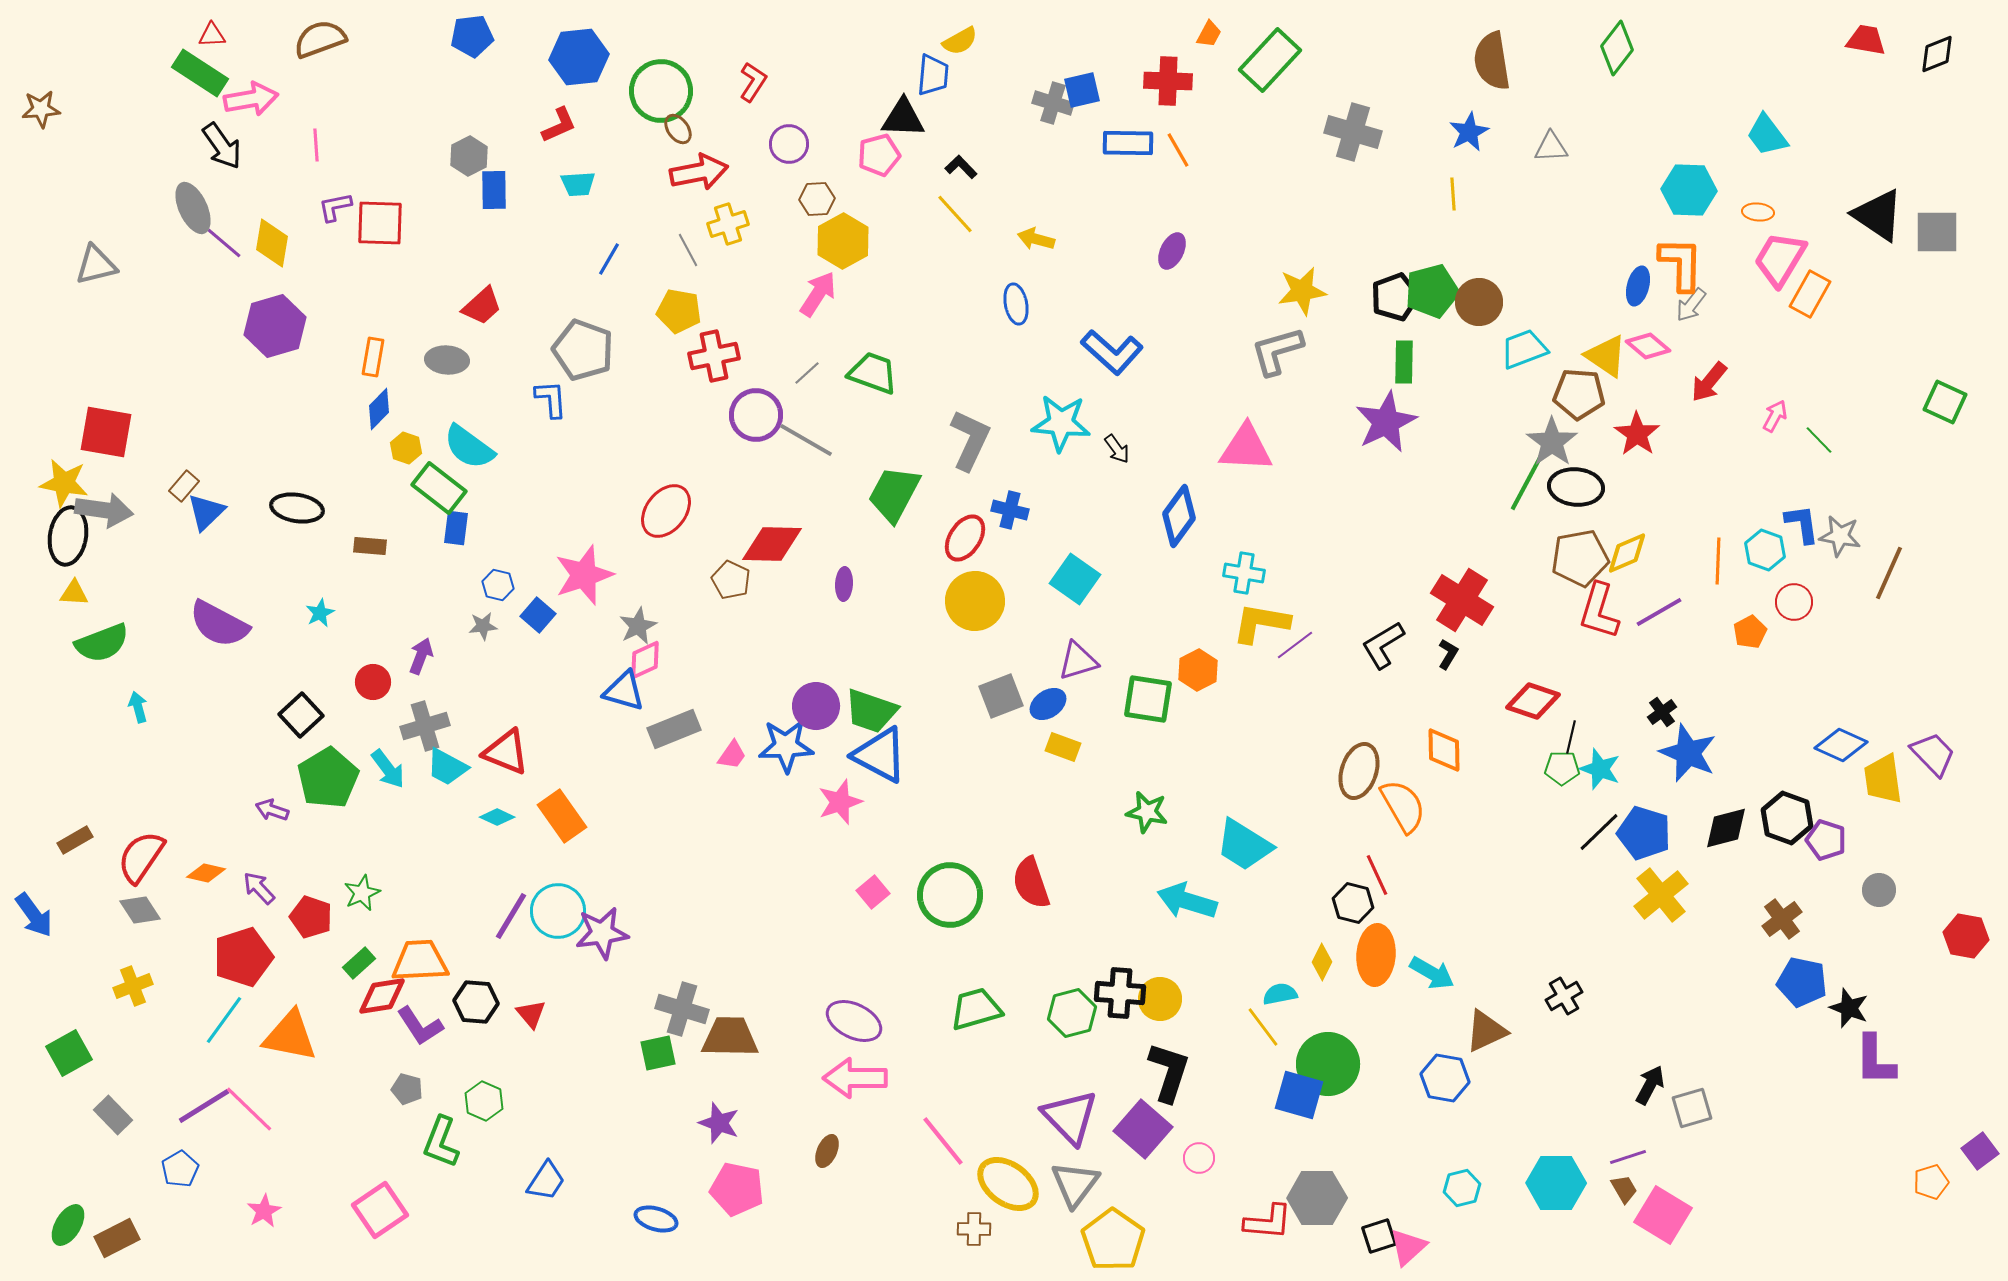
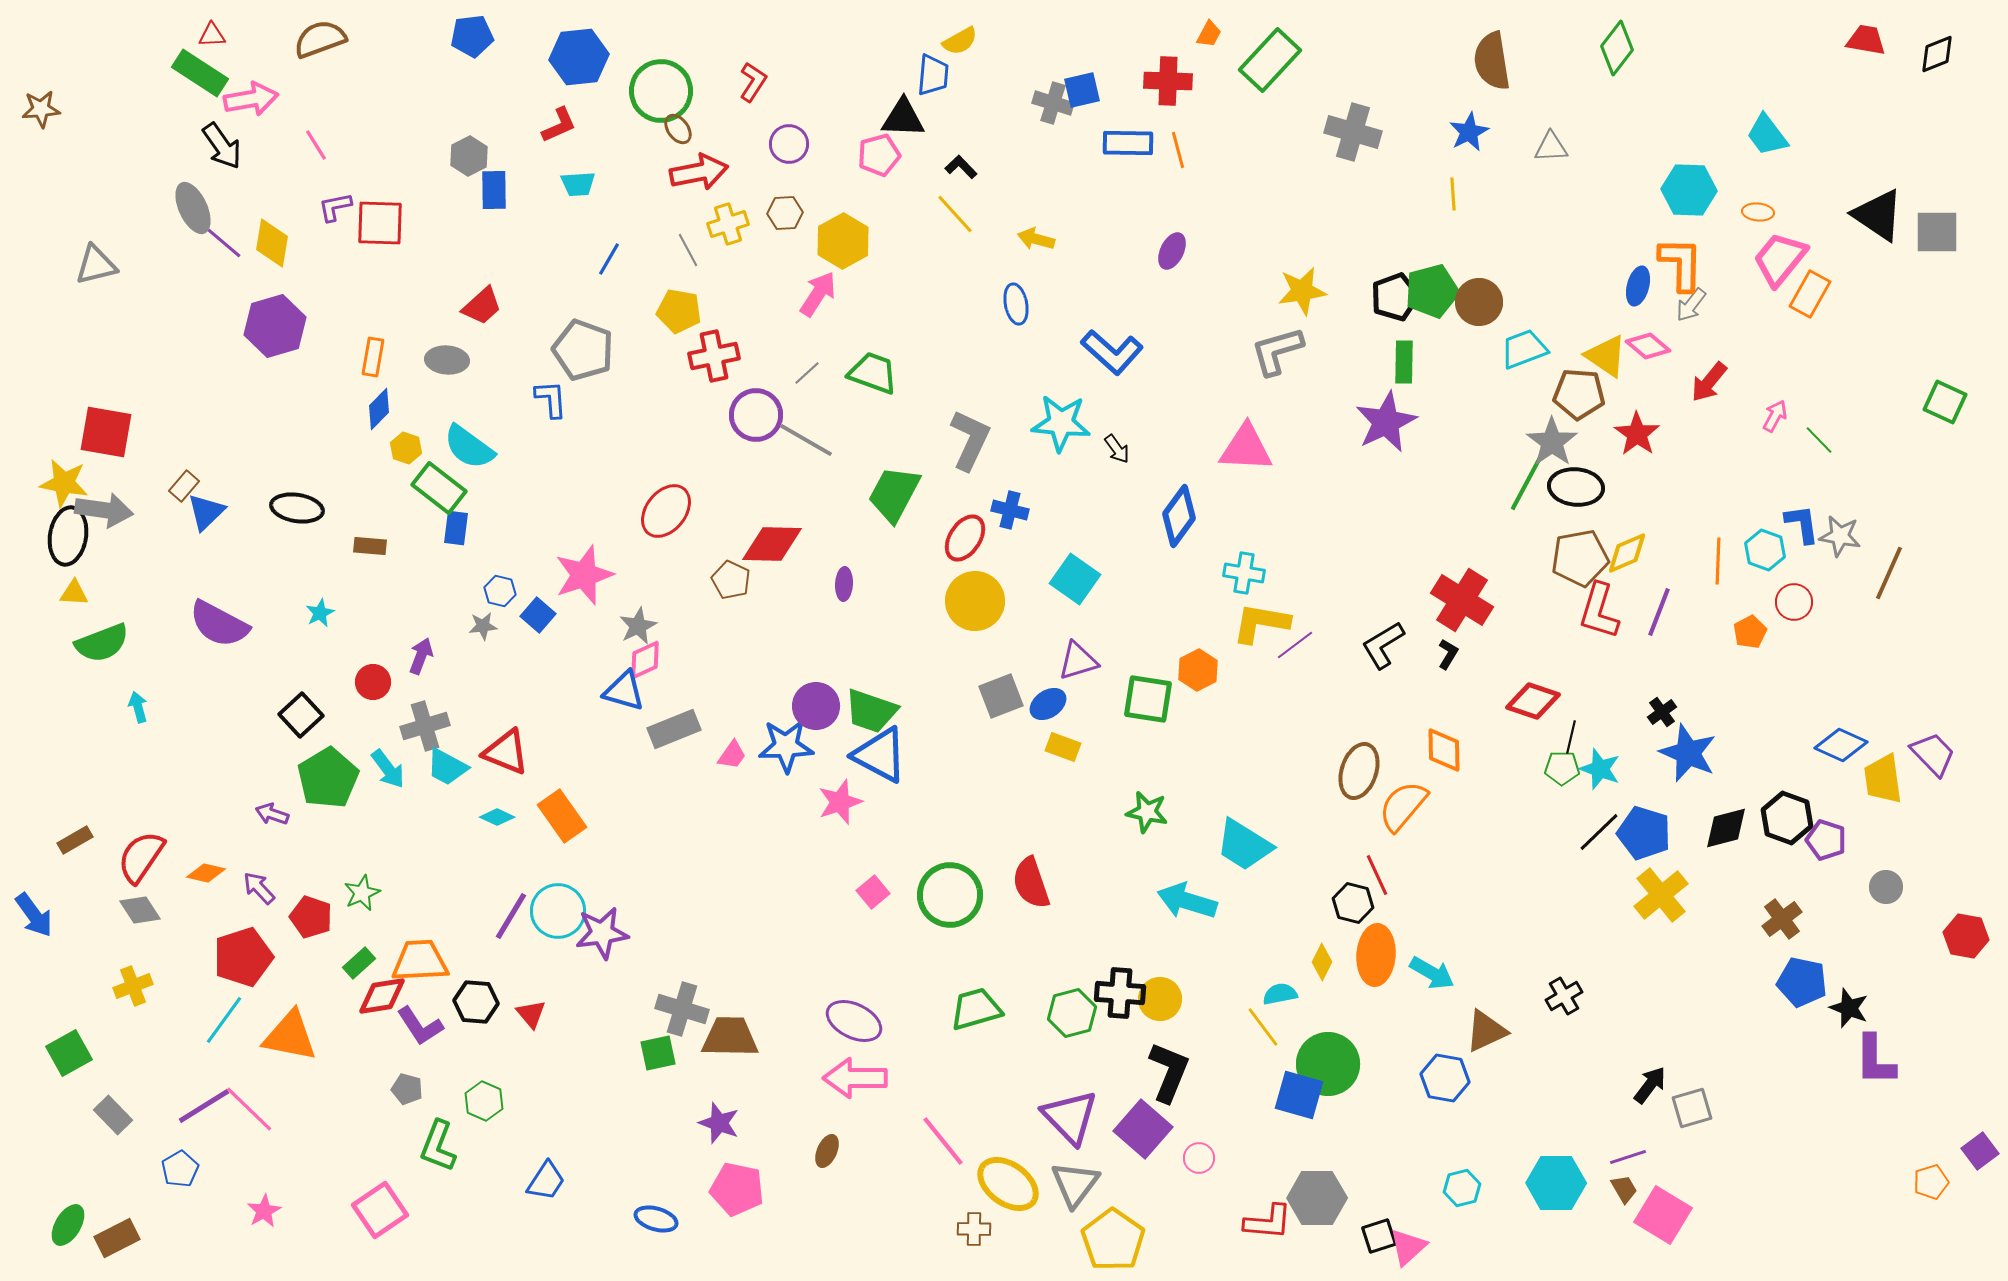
pink line at (316, 145): rotated 28 degrees counterclockwise
orange line at (1178, 150): rotated 15 degrees clockwise
brown hexagon at (817, 199): moved 32 px left, 14 px down
pink trapezoid at (1780, 259): rotated 8 degrees clockwise
blue hexagon at (498, 585): moved 2 px right, 6 px down
purple line at (1659, 612): rotated 39 degrees counterclockwise
orange semicircle at (1403, 806): rotated 110 degrees counterclockwise
purple arrow at (272, 810): moved 4 px down
gray circle at (1879, 890): moved 7 px right, 3 px up
black L-shape at (1169, 1072): rotated 4 degrees clockwise
black arrow at (1650, 1085): rotated 9 degrees clockwise
green L-shape at (441, 1142): moved 3 px left, 4 px down
